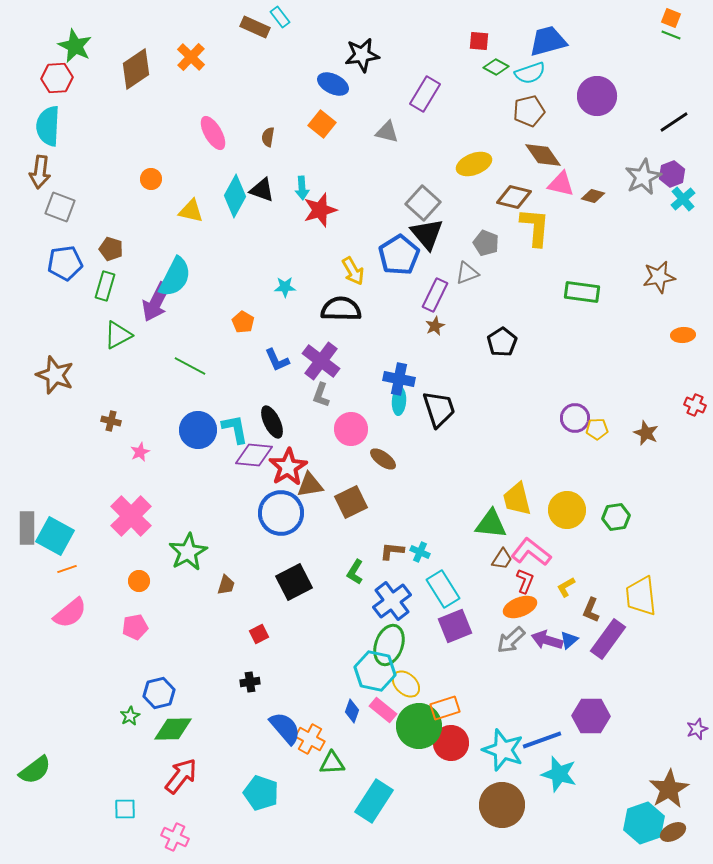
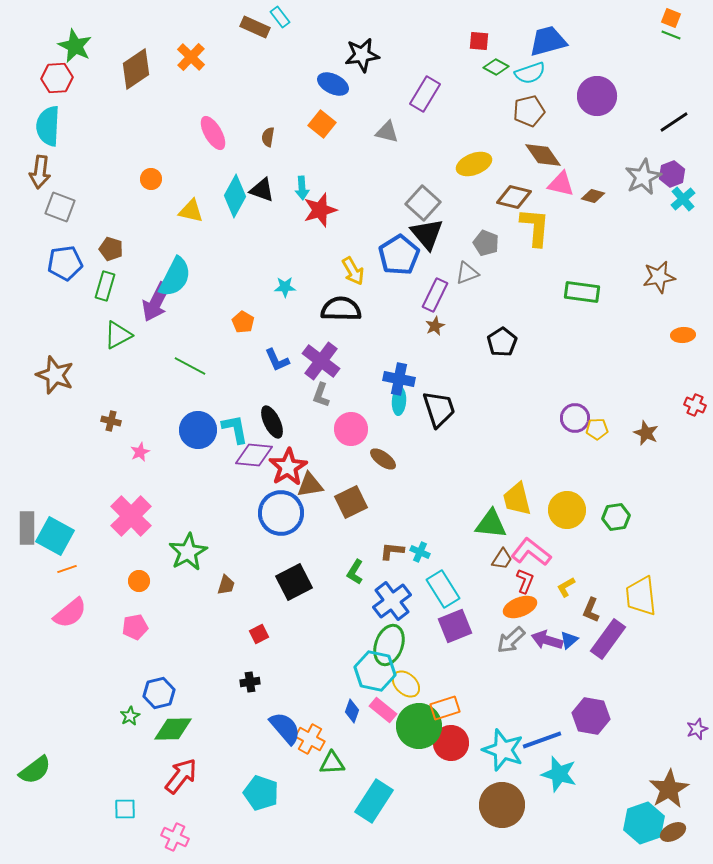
purple hexagon at (591, 716): rotated 9 degrees clockwise
